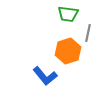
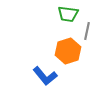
gray line: moved 1 px left, 2 px up
